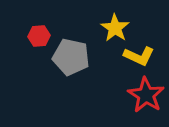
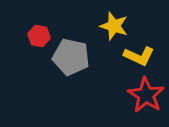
yellow star: moved 1 px left, 2 px up; rotated 16 degrees counterclockwise
red hexagon: rotated 15 degrees clockwise
